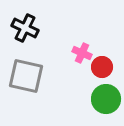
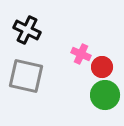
black cross: moved 2 px right, 2 px down
pink cross: moved 1 px left, 1 px down
green circle: moved 1 px left, 4 px up
